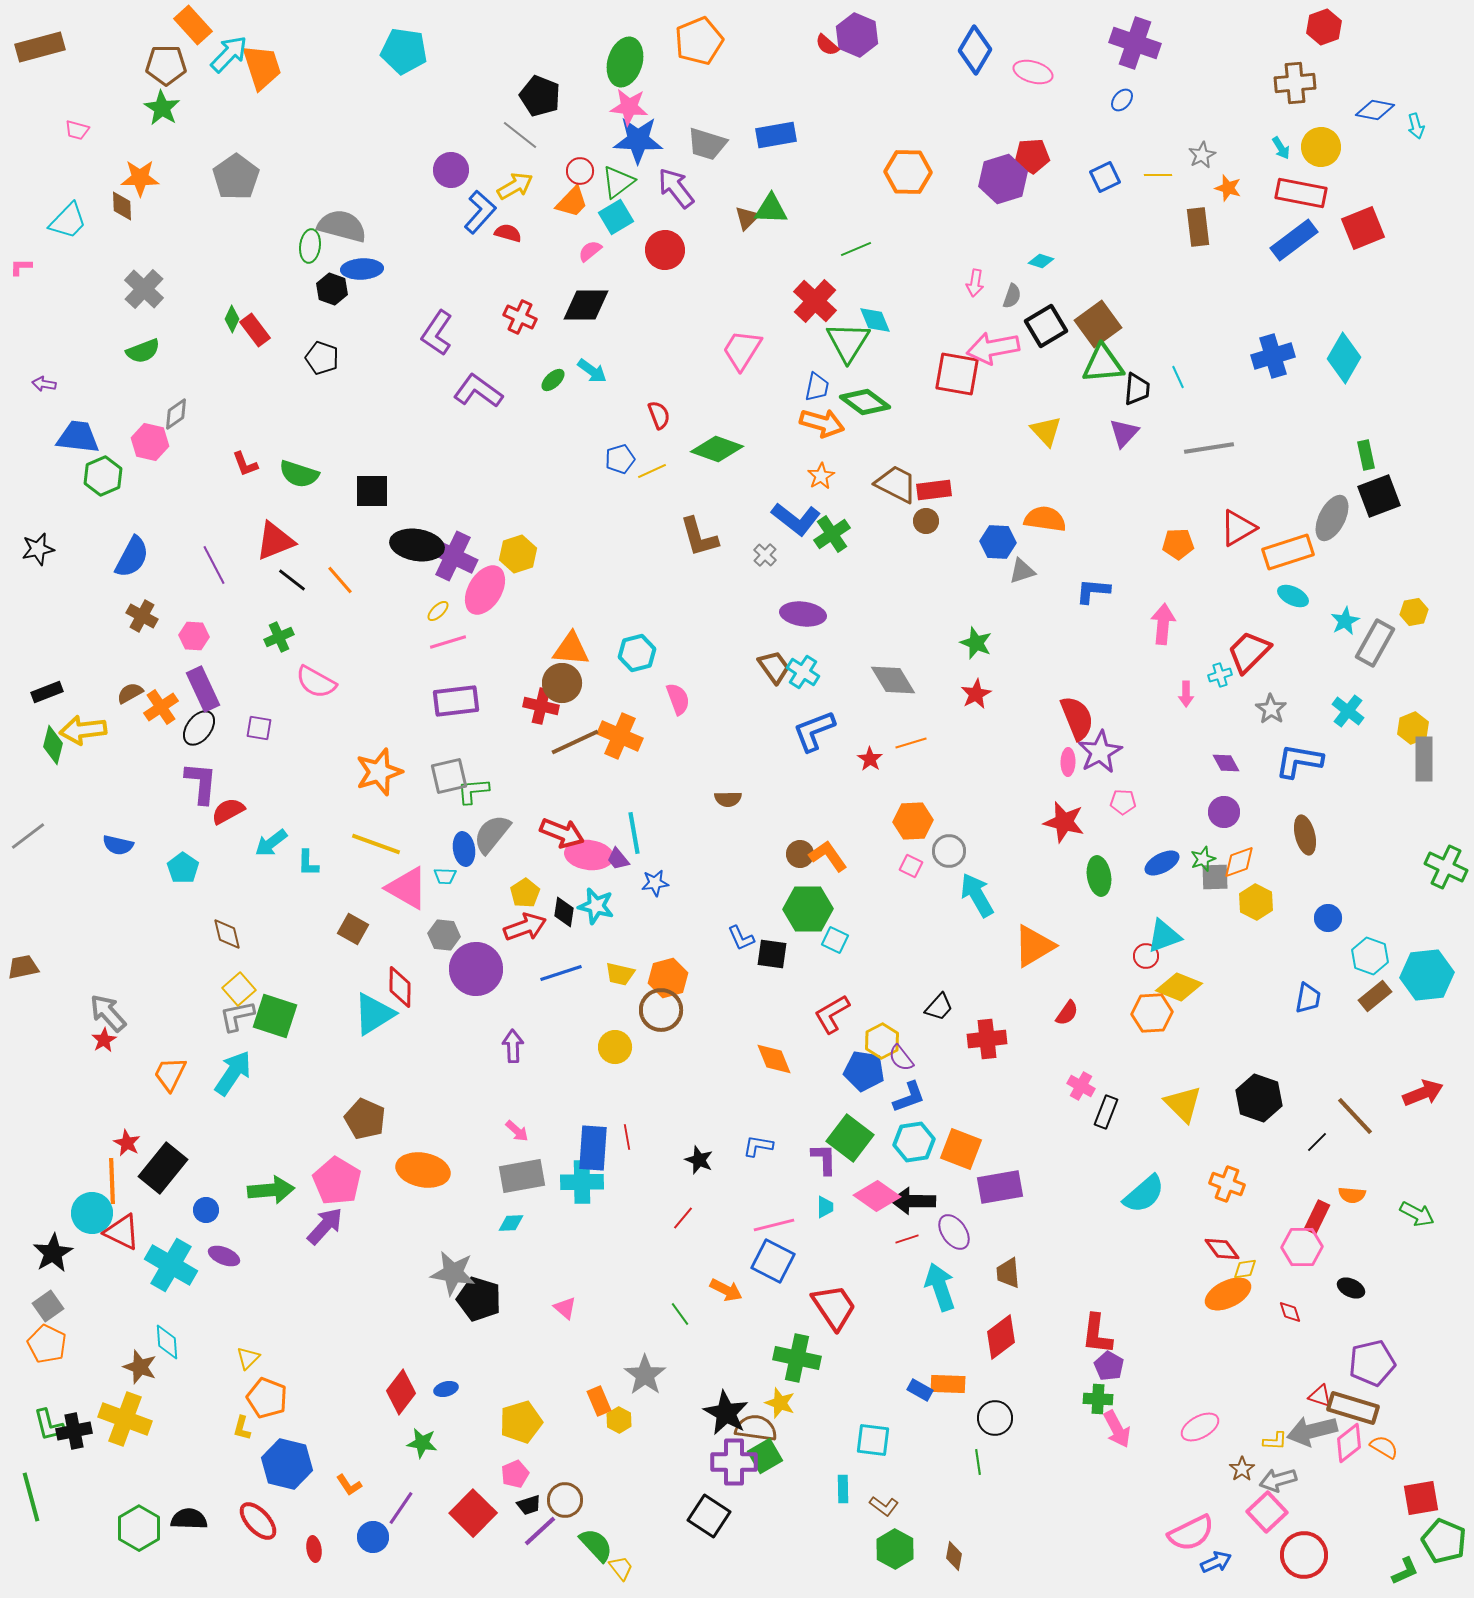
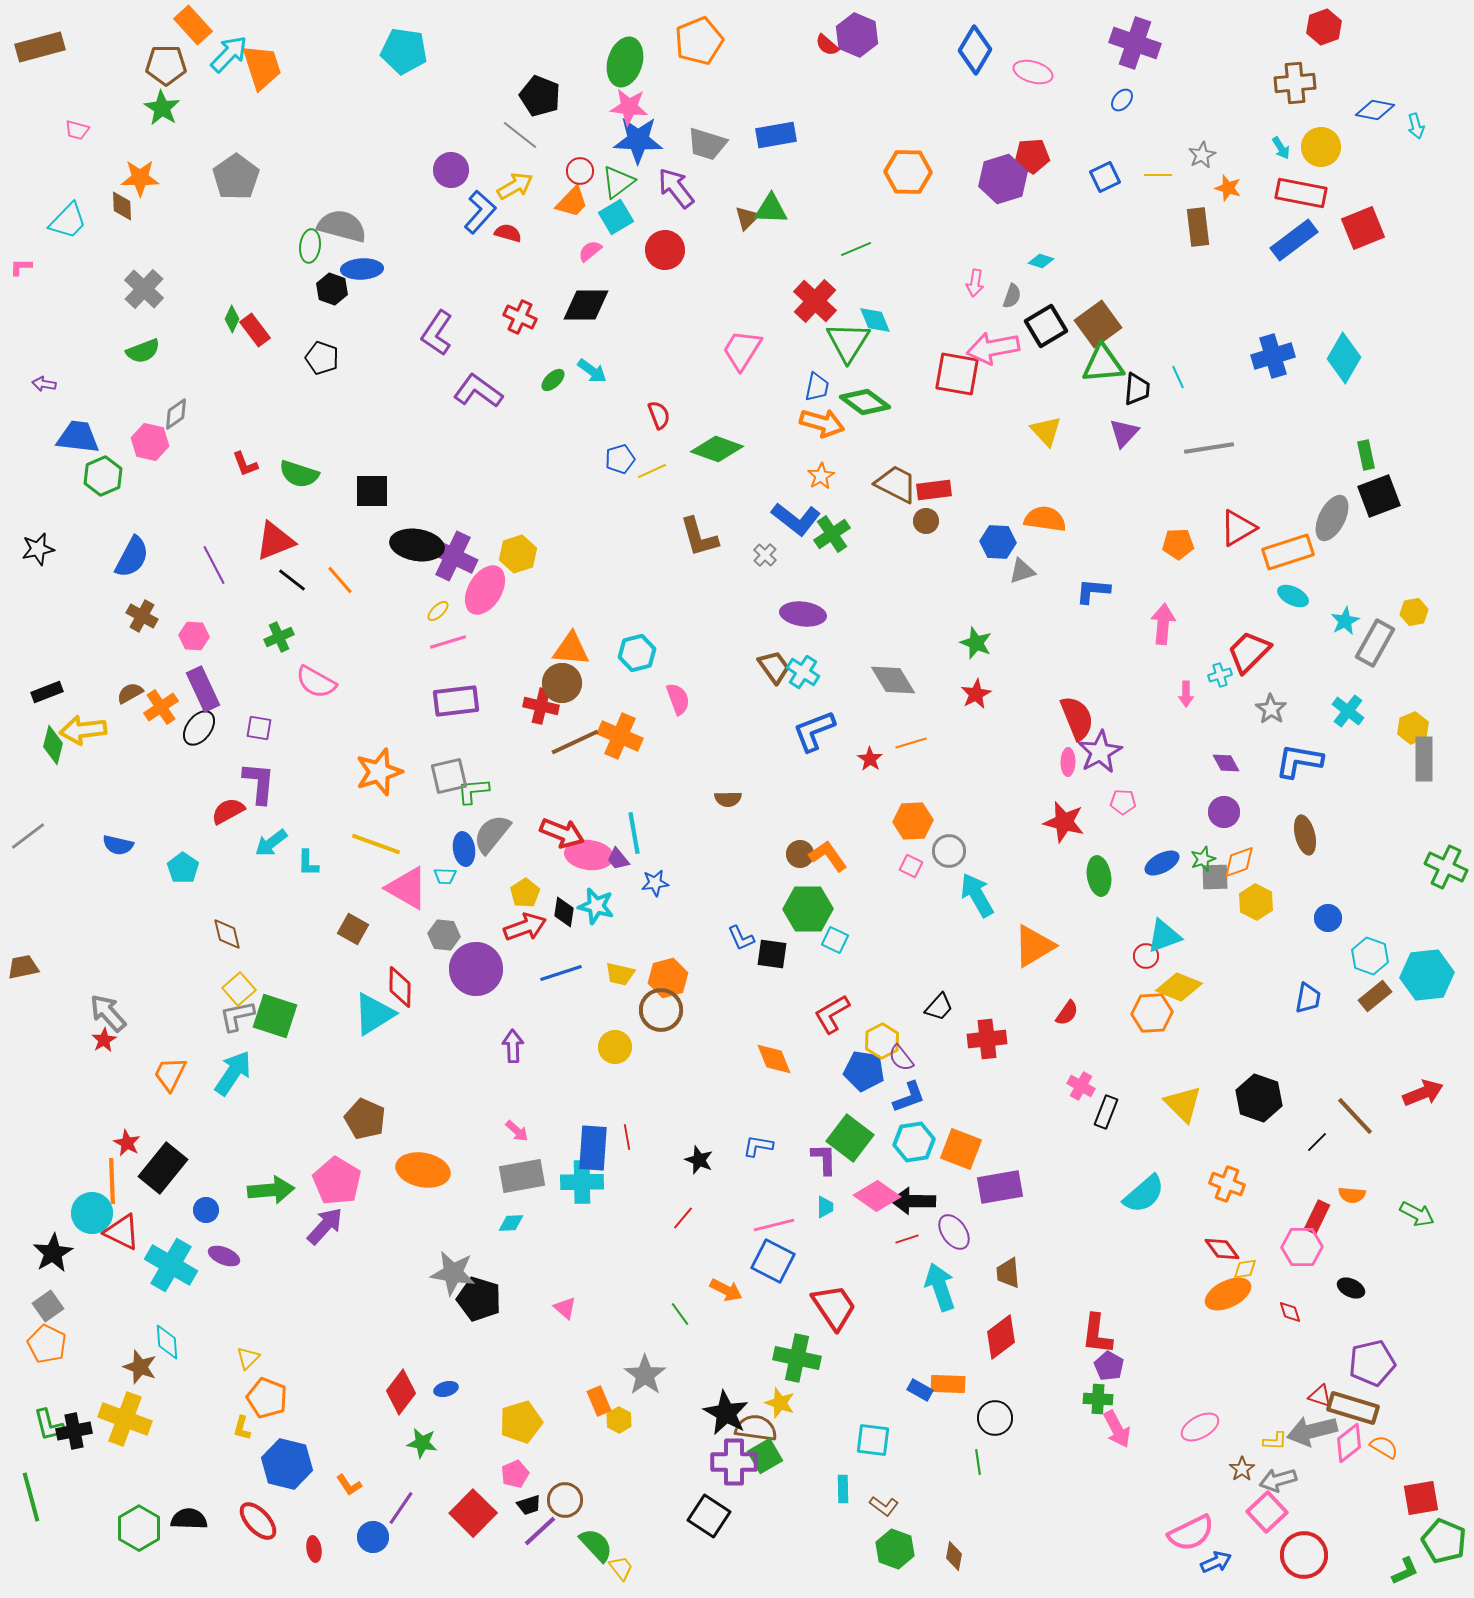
purple L-shape at (201, 783): moved 58 px right
green hexagon at (895, 1549): rotated 9 degrees counterclockwise
